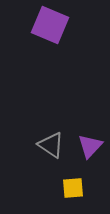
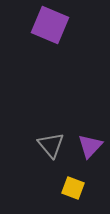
gray triangle: rotated 16 degrees clockwise
yellow square: rotated 25 degrees clockwise
